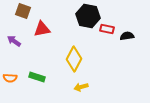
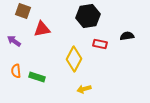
black hexagon: rotated 20 degrees counterclockwise
red rectangle: moved 7 px left, 15 px down
orange semicircle: moved 6 px right, 7 px up; rotated 80 degrees clockwise
yellow arrow: moved 3 px right, 2 px down
